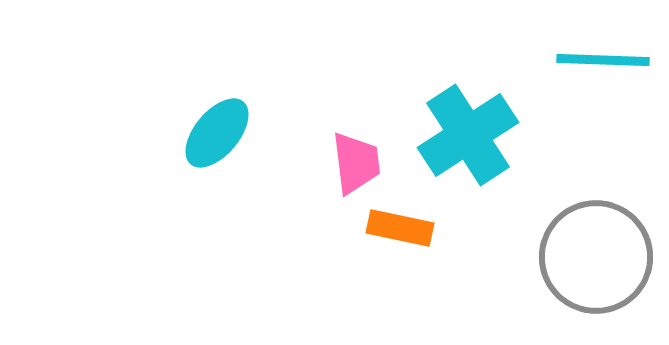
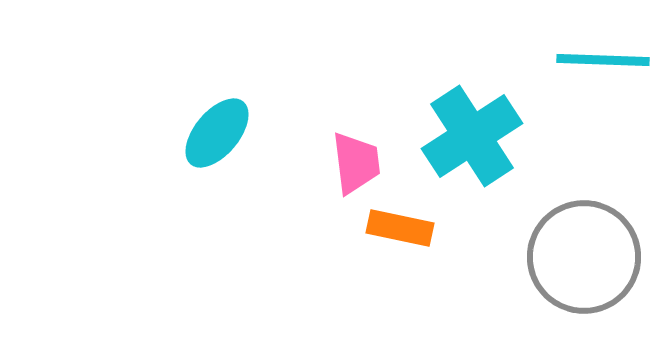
cyan cross: moved 4 px right, 1 px down
gray circle: moved 12 px left
